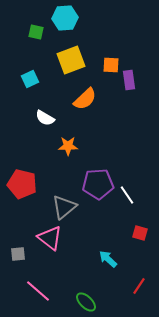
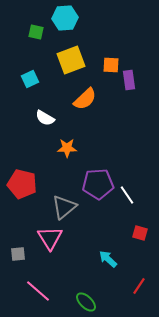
orange star: moved 1 px left, 2 px down
pink triangle: rotated 20 degrees clockwise
